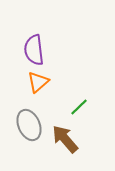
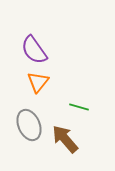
purple semicircle: rotated 28 degrees counterclockwise
orange triangle: rotated 10 degrees counterclockwise
green line: rotated 60 degrees clockwise
